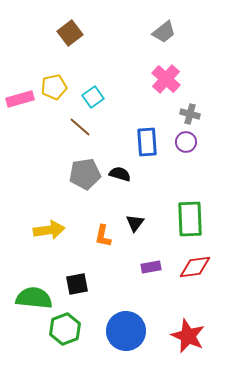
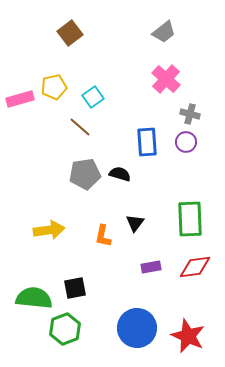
black square: moved 2 px left, 4 px down
blue circle: moved 11 px right, 3 px up
